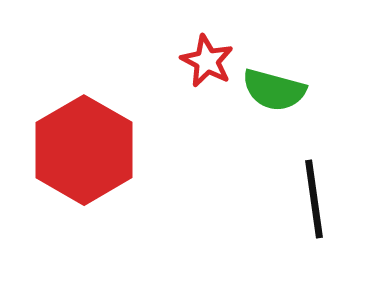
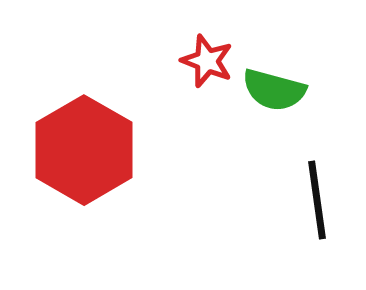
red star: rotated 6 degrees counterclockwise
black line: moved 3 px right, 1 px down
